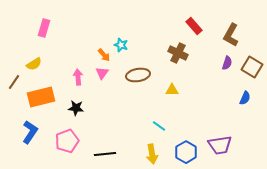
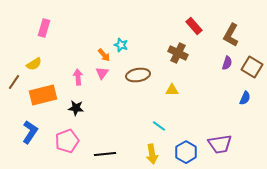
orange rectangle: moved 2 px right, 2 px up
purple trapezoid: moved 1 px up
